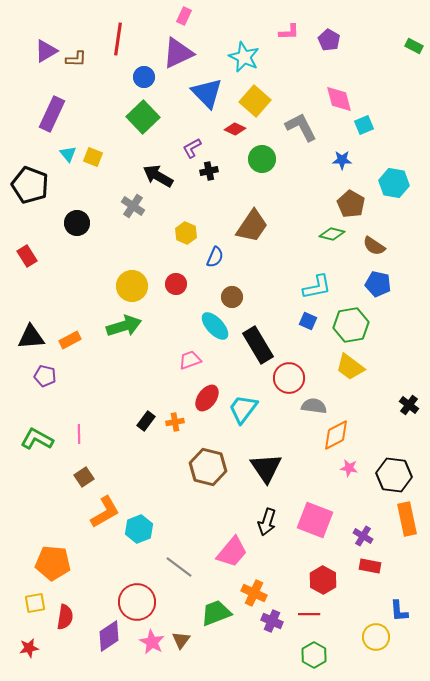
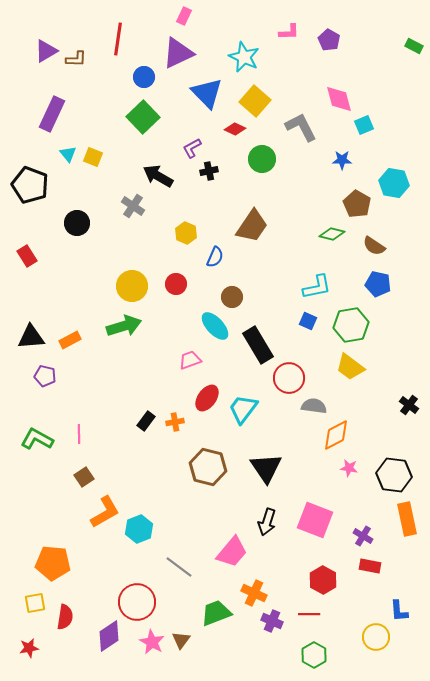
brown pentagon at (351, 204): moved 6 px right
